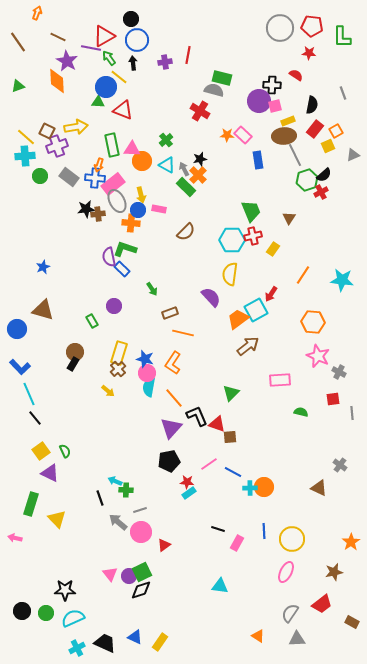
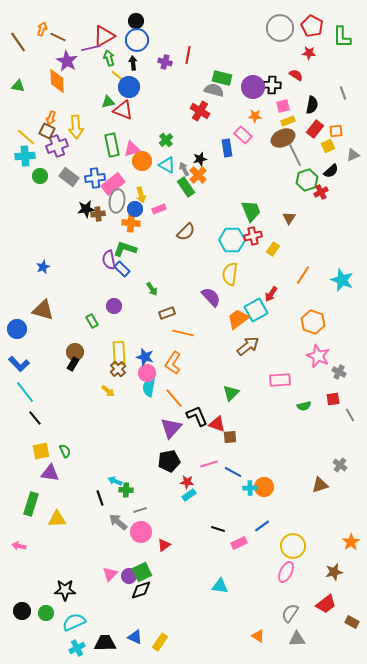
orange arrow at (37, 13): moved 5 px right, 16 px down
black circle at (131, 19): moved 5 px right, 2 px down
red pentagon at (312, 26): rotated 20 degrees clockwise
purple line at (91, 48): rotated 24 degrees counterclockwise
green arrow at (109, 58): rotated 21 degrees clockwise
purple cross at (165, 62): rotated 24 degrees clockwise
green triangle at (18, 86): rotated 32 degrees clockwise
blue circle at (106, 87): moved 23 px right
purple circle at (259, 101): moved 6 px left, 14 px up
green triangle at (98, 102): moved 10 px right; rotated 16 degrees counterclockwise
pink square at (275, 106): moved 8 px right
yellow arrow at (76, 127): rotated 95 degrees clockwise
orange square at (336, 131): rotated 24 degrees clockwise
orange star at (227, 135): moved 28 px right, 19 px up
brown ellipse at (284, 136): moved 1 px left, 2 px down; rotated 20 degrees counterclockwise
pink triangle at (132, 149): rotated 18 degrees counterclockwise
blue rectangle at (258, 160): moved 31 px left, 12 px up
orange arrow at (99, 165): moved 48 px left, 47 px up
black semicircle at (324, 175): moved 7 px right, 4 px up
blue cross at (95, 178): rotated 12 degrees counterclockwise
green rectangle at (186, 187): rotated 12 degrees clockwise
gray ellipse at (117, 201): rotated 35 degrees clockwise
pink rectangle at (159, 209): rotated 32 degrees counterclockwise
blue circle at (138, 210): moved 3 px left, 1 px up
purple semicircle at (109, 257): moved 3 px down
cyan star at (342, 280): rotated 15 degrees clockwise
brown rectangle at (170, 313): moved 3 px left
orange hexagon at (313, 322): rotated 15 degrees clockwise
yellow rectangle at (119, 353): rotated 20 degrees counterclockwise
blue star at (145, 359): moved 2 px up
blue L-shape at (20, 367): moved 1 px left, 3 px up
cyan line at (29, 394): moved 4 px left, 2 px up; rotated 15 degrees counterclockwise
green semicircle at (301, 412): moved 3 px right, 6 px up; rotated 152 degrees clockwise
gray line at (352, 413): moved 2 px left, 2 px down; rotated 24 degrees counterclockwise
yellow square at (41, 451): rotated 24 degrees clockwise
pink line at (209, 464): rotated 18 degrees clockwise
purple triangle at (50, 473): rotated 18 degrees counterclockwise
brown triangle at (319, 488): moved 1 px right, 3 px up; rotated 42 degrees counterclockwise
cyan rectangle at (189, 493): moved 2 px down
yellow triangle at (57, 519): rotated 48 degrees counterclockwise
blue line at (264, 531): moved 2 px left, 5 px up; rotated 56 degrees clockwise
pink arrow at (15, 538): moved 4 px right, 8 px down
yellow circle at (292, 539): moved 1 px right, 7 px down
pink rectangle at (237, 543): moved 2 px right; rotated 35 degrees clockwise
pink triangle at (110, 574): rotated 21 degrees clockwise
red trapezoid at (322, 604): moved 4 px right
cyan semicircle at (73, 618): moved 1 px right, 4 px down
black trapezoid at (105, 643): rotated 25 degrees counterclockwise
